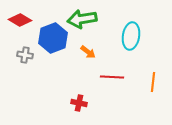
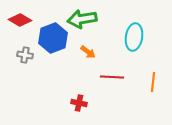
cyan ellipse: moved 3 px right, 1 px down
